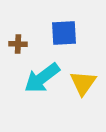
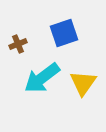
blue square: rotated 16 degrees counterclockwise
brown cross: rotated 24 degrees counterclockwise
